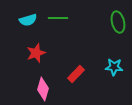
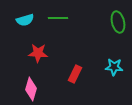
cyan semicircle: moved 3 px left
red star: moved 2 px right; rotated 24 degrees clockwise
red rectangle: moved 1 px left; rotated 18 degrees counterclockwise
pink diamond: moved 12 px left
